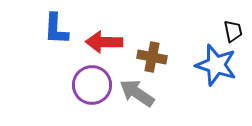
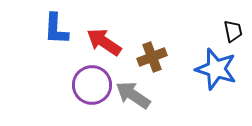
red arrow: rotated 33 degrees clockwise
brown cross: rotated 32 degrees counterclockwise
blue star: moved 4 px down
gray arrow: moved 4 px left, 2 px down
